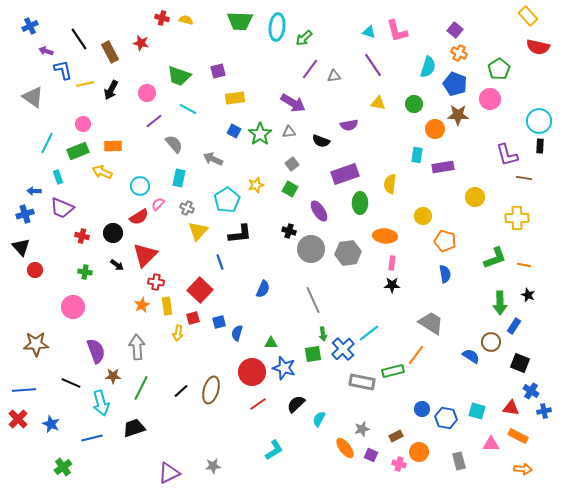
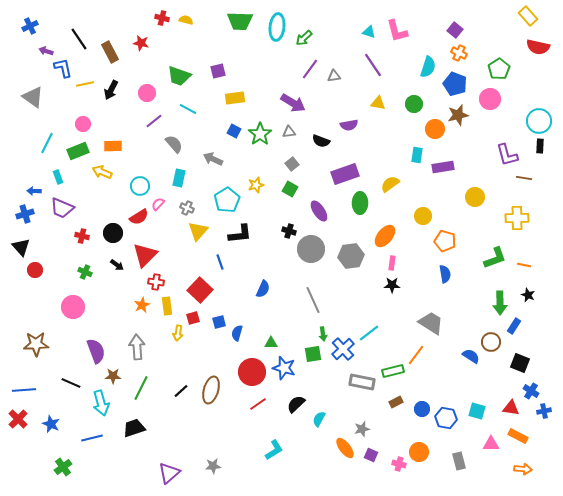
blue L-shape at (63, 70): moved 2 px up
brown star at (458, 115): rotated 15 degrees counterclockwise
yellow semicircle at (390, 184): rotated 48 degrees clockwise
orange ellipse at (385, 236): rotated 55 degrees counterclockwise
gray hexagon at (348, 253): moved 3 px right, 3 px down
green cross at (85, 272): rotated 16 degrees clockwise
brown rectangle at (396, 436): moved 34 px up
purple triangle at (169, 473): rotated 15 degrees counterclockwise
